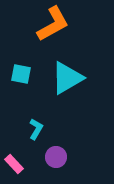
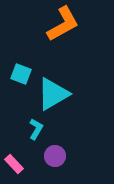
orange L-shape: moved 10 px right
cyan square: rotated 10 degrees clockwise
cyan triangle: moved 14 px left, 16 px down
purple circle: moved 1 px left, 1 px up
